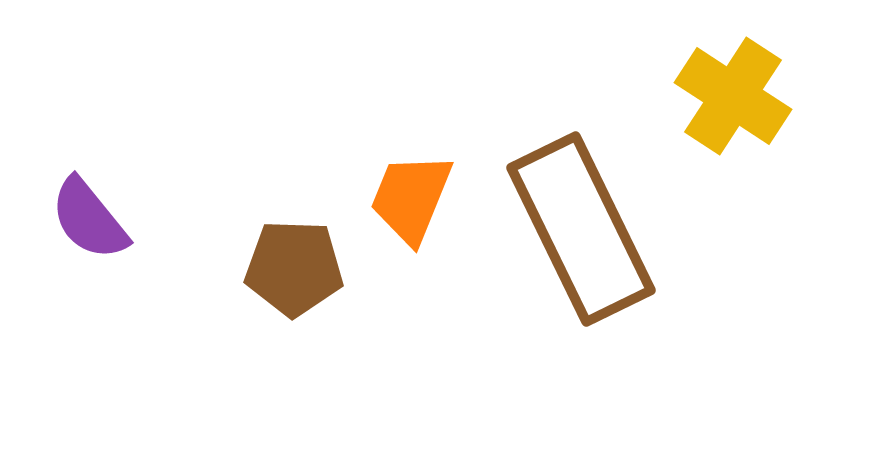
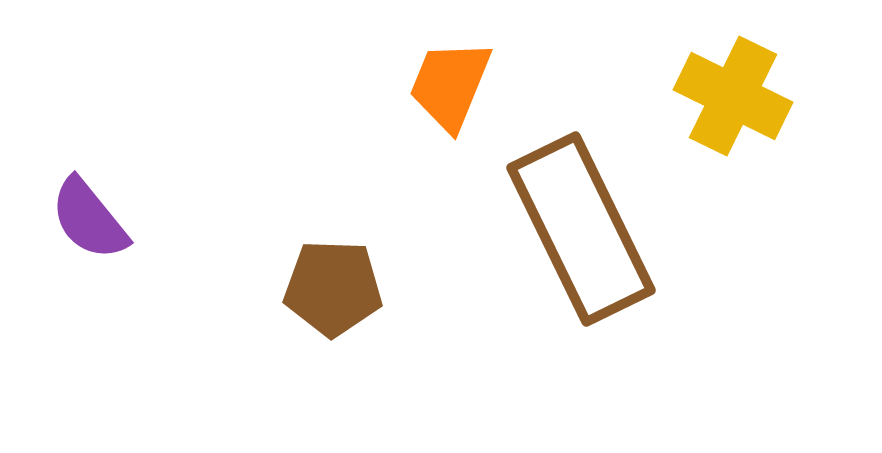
yellow cross: rotated 7 degrees counterclockwise
orange trapezoid: moved 39 px right, 113 px up
brown pentagon: moved 39 px right, 20 px down
